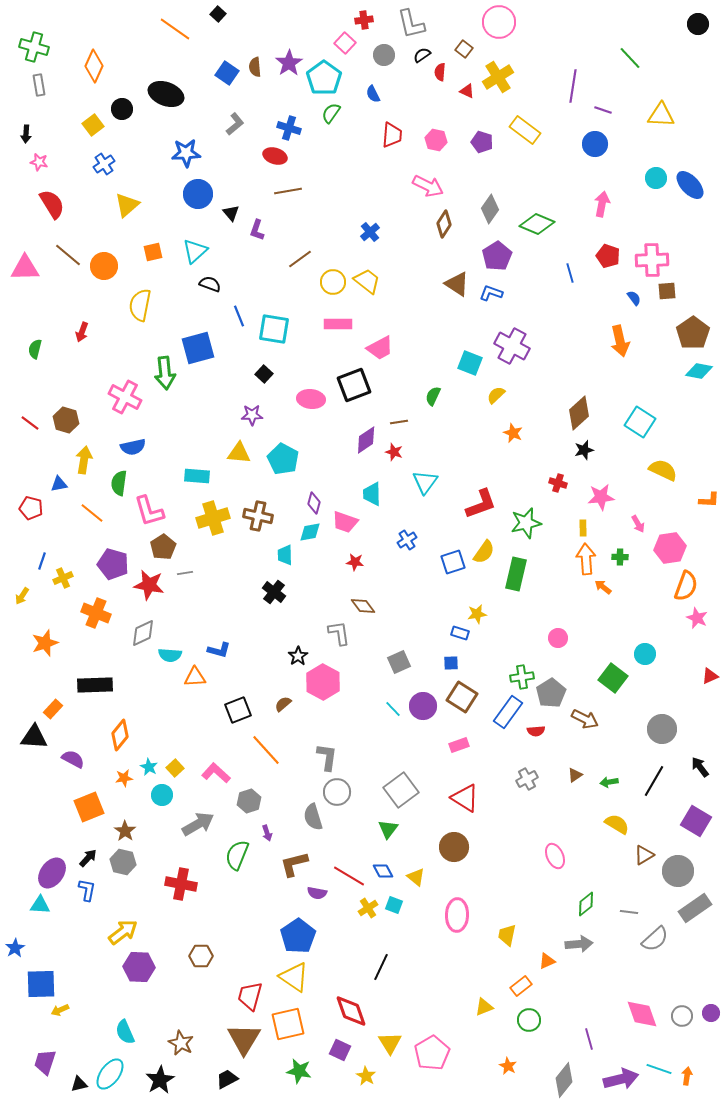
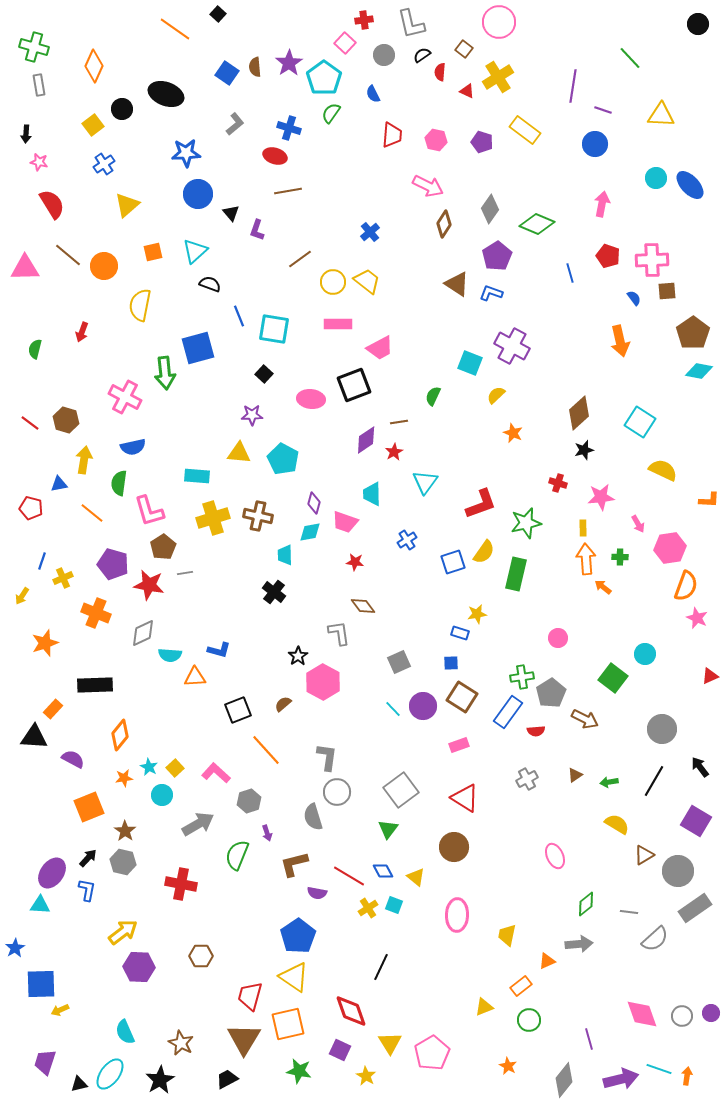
red star at (394, 452): rotated 24 degrees clockwise
